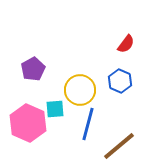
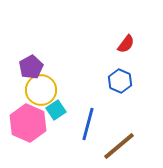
purple pentagon: moved 2 px left, 2 px up
yellow circle: moved 39 px left
cyan square: moved 1 px right, 1 px down; rotated 30 degrees counterclockwise
